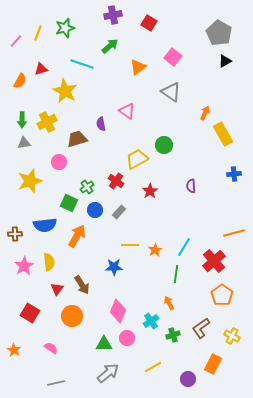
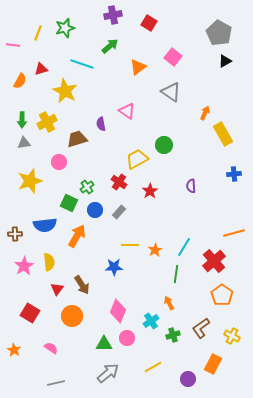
pink line at (16, 41): moved 3 px left, 4 px down; rotated 56 degrees clockwise
red cross at (116, 181): moved 3 px right, 1 px down
